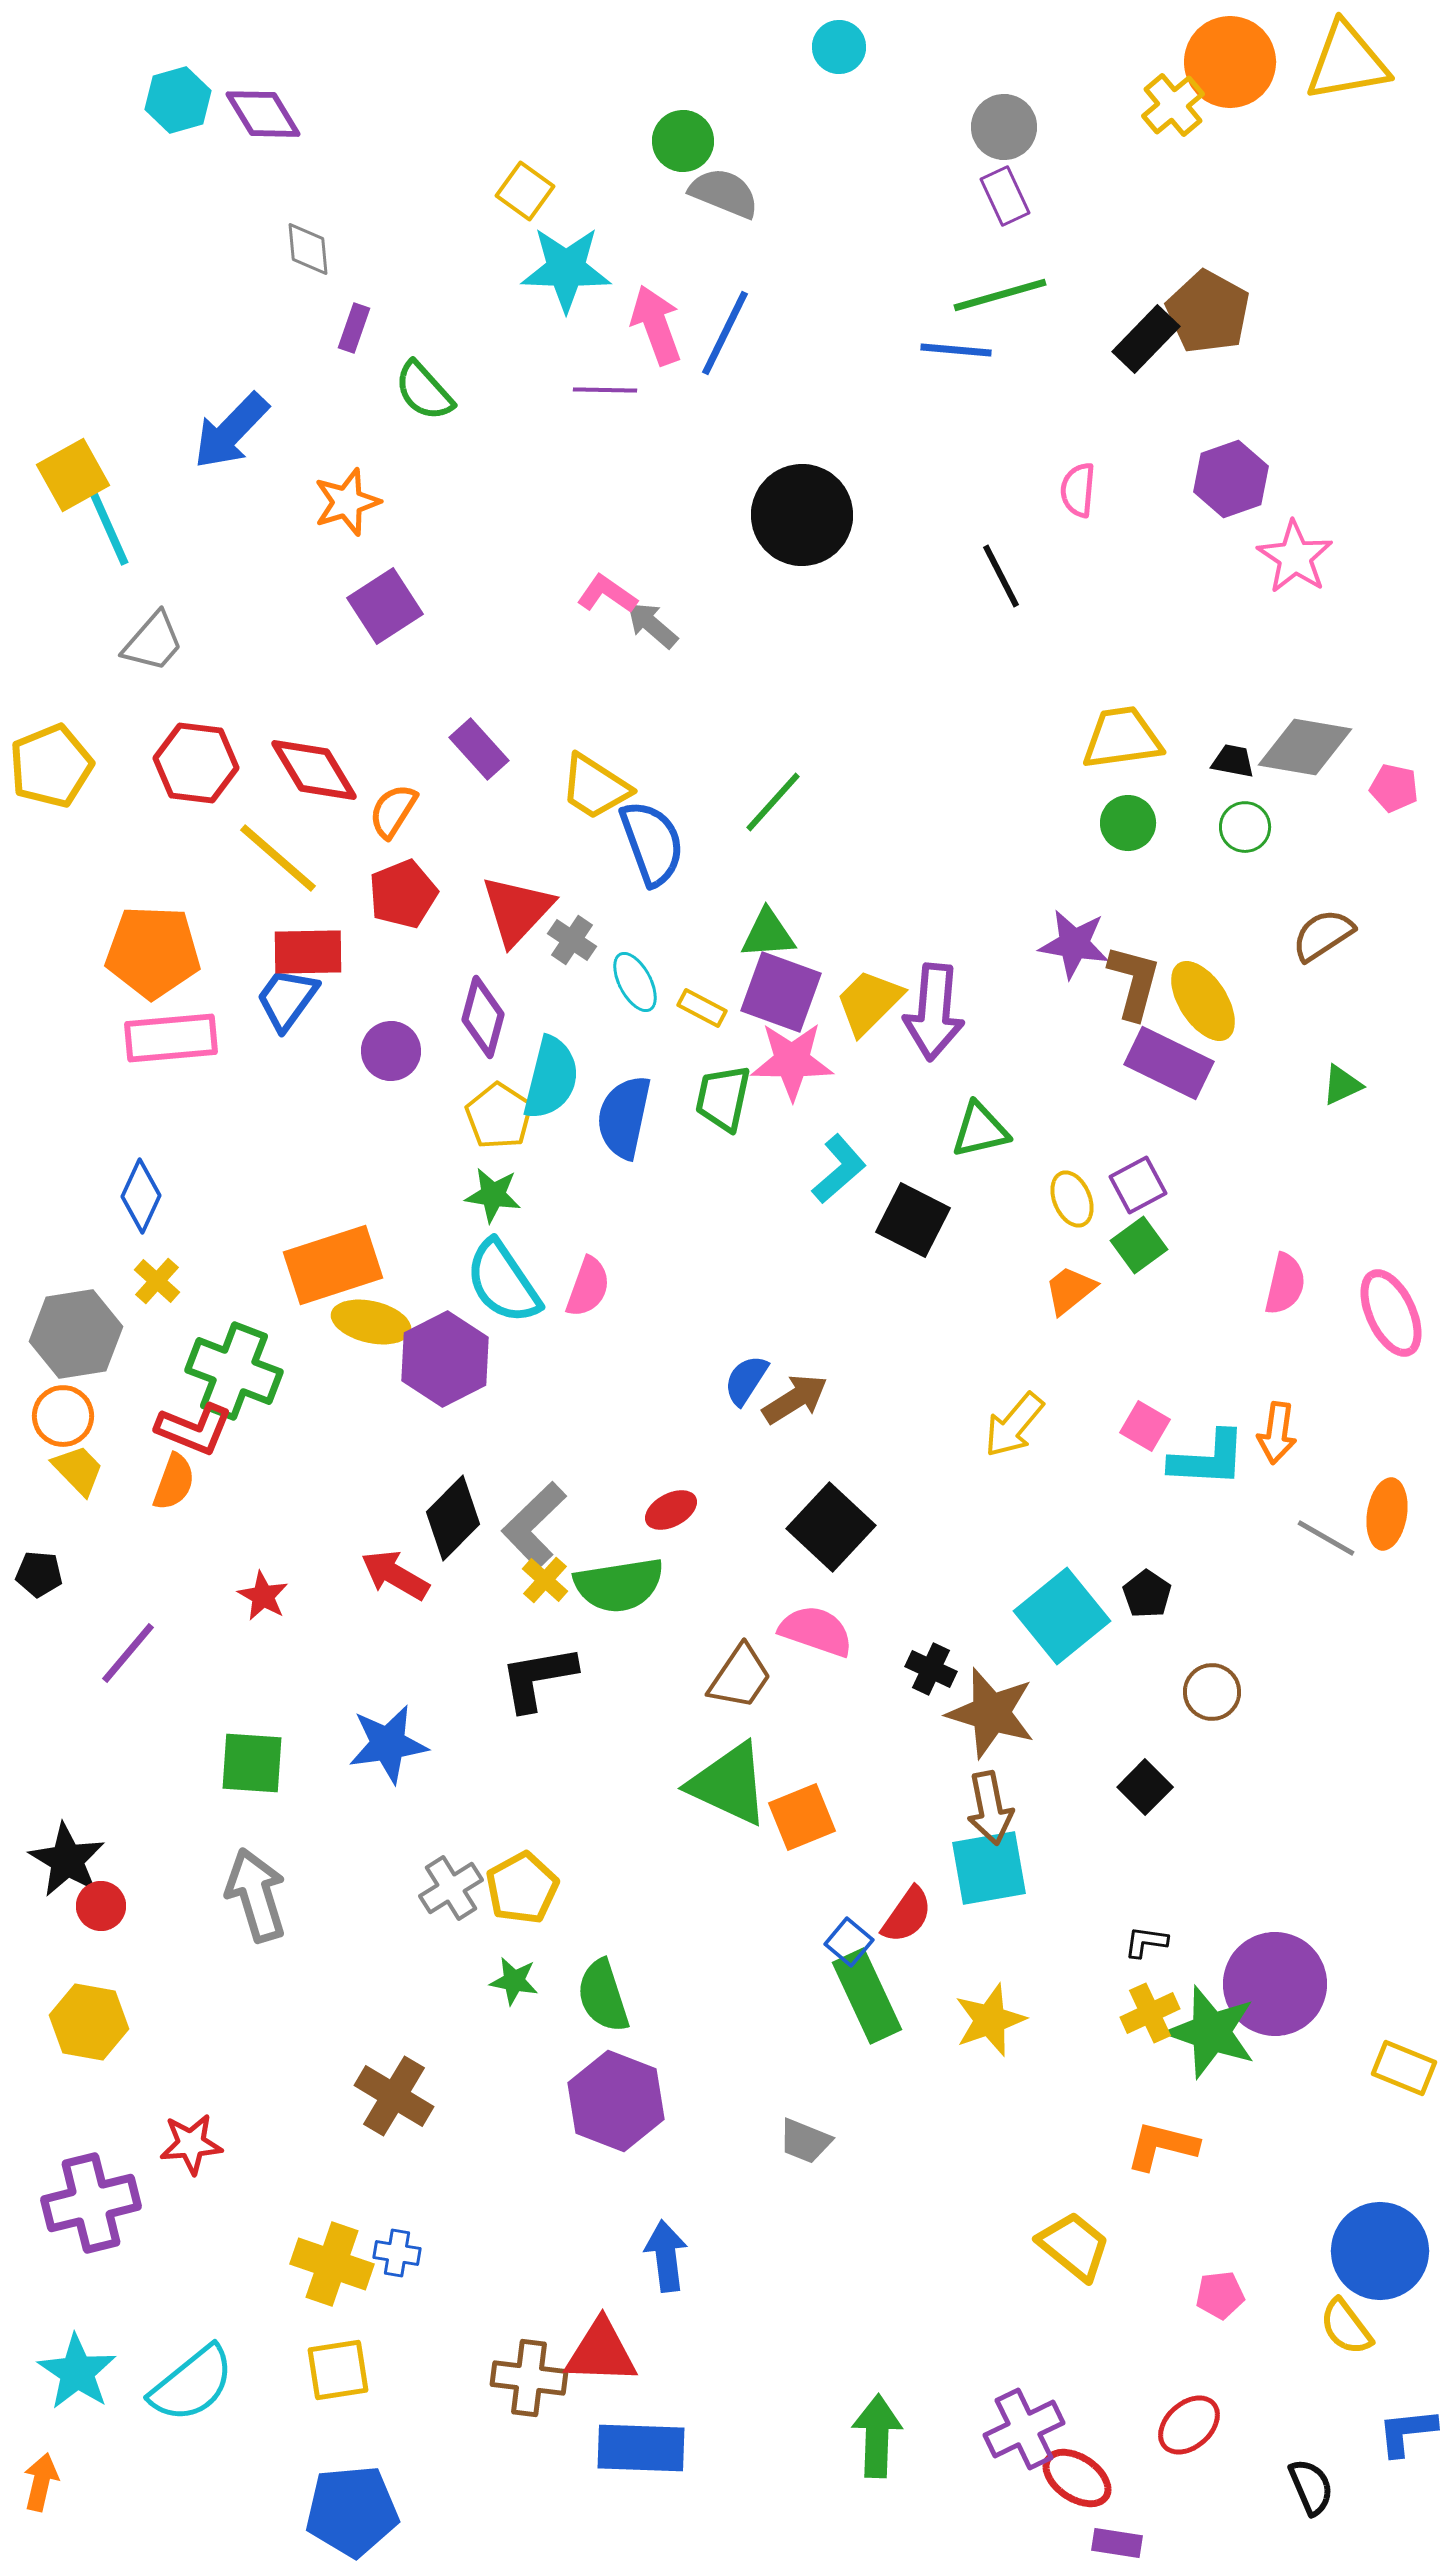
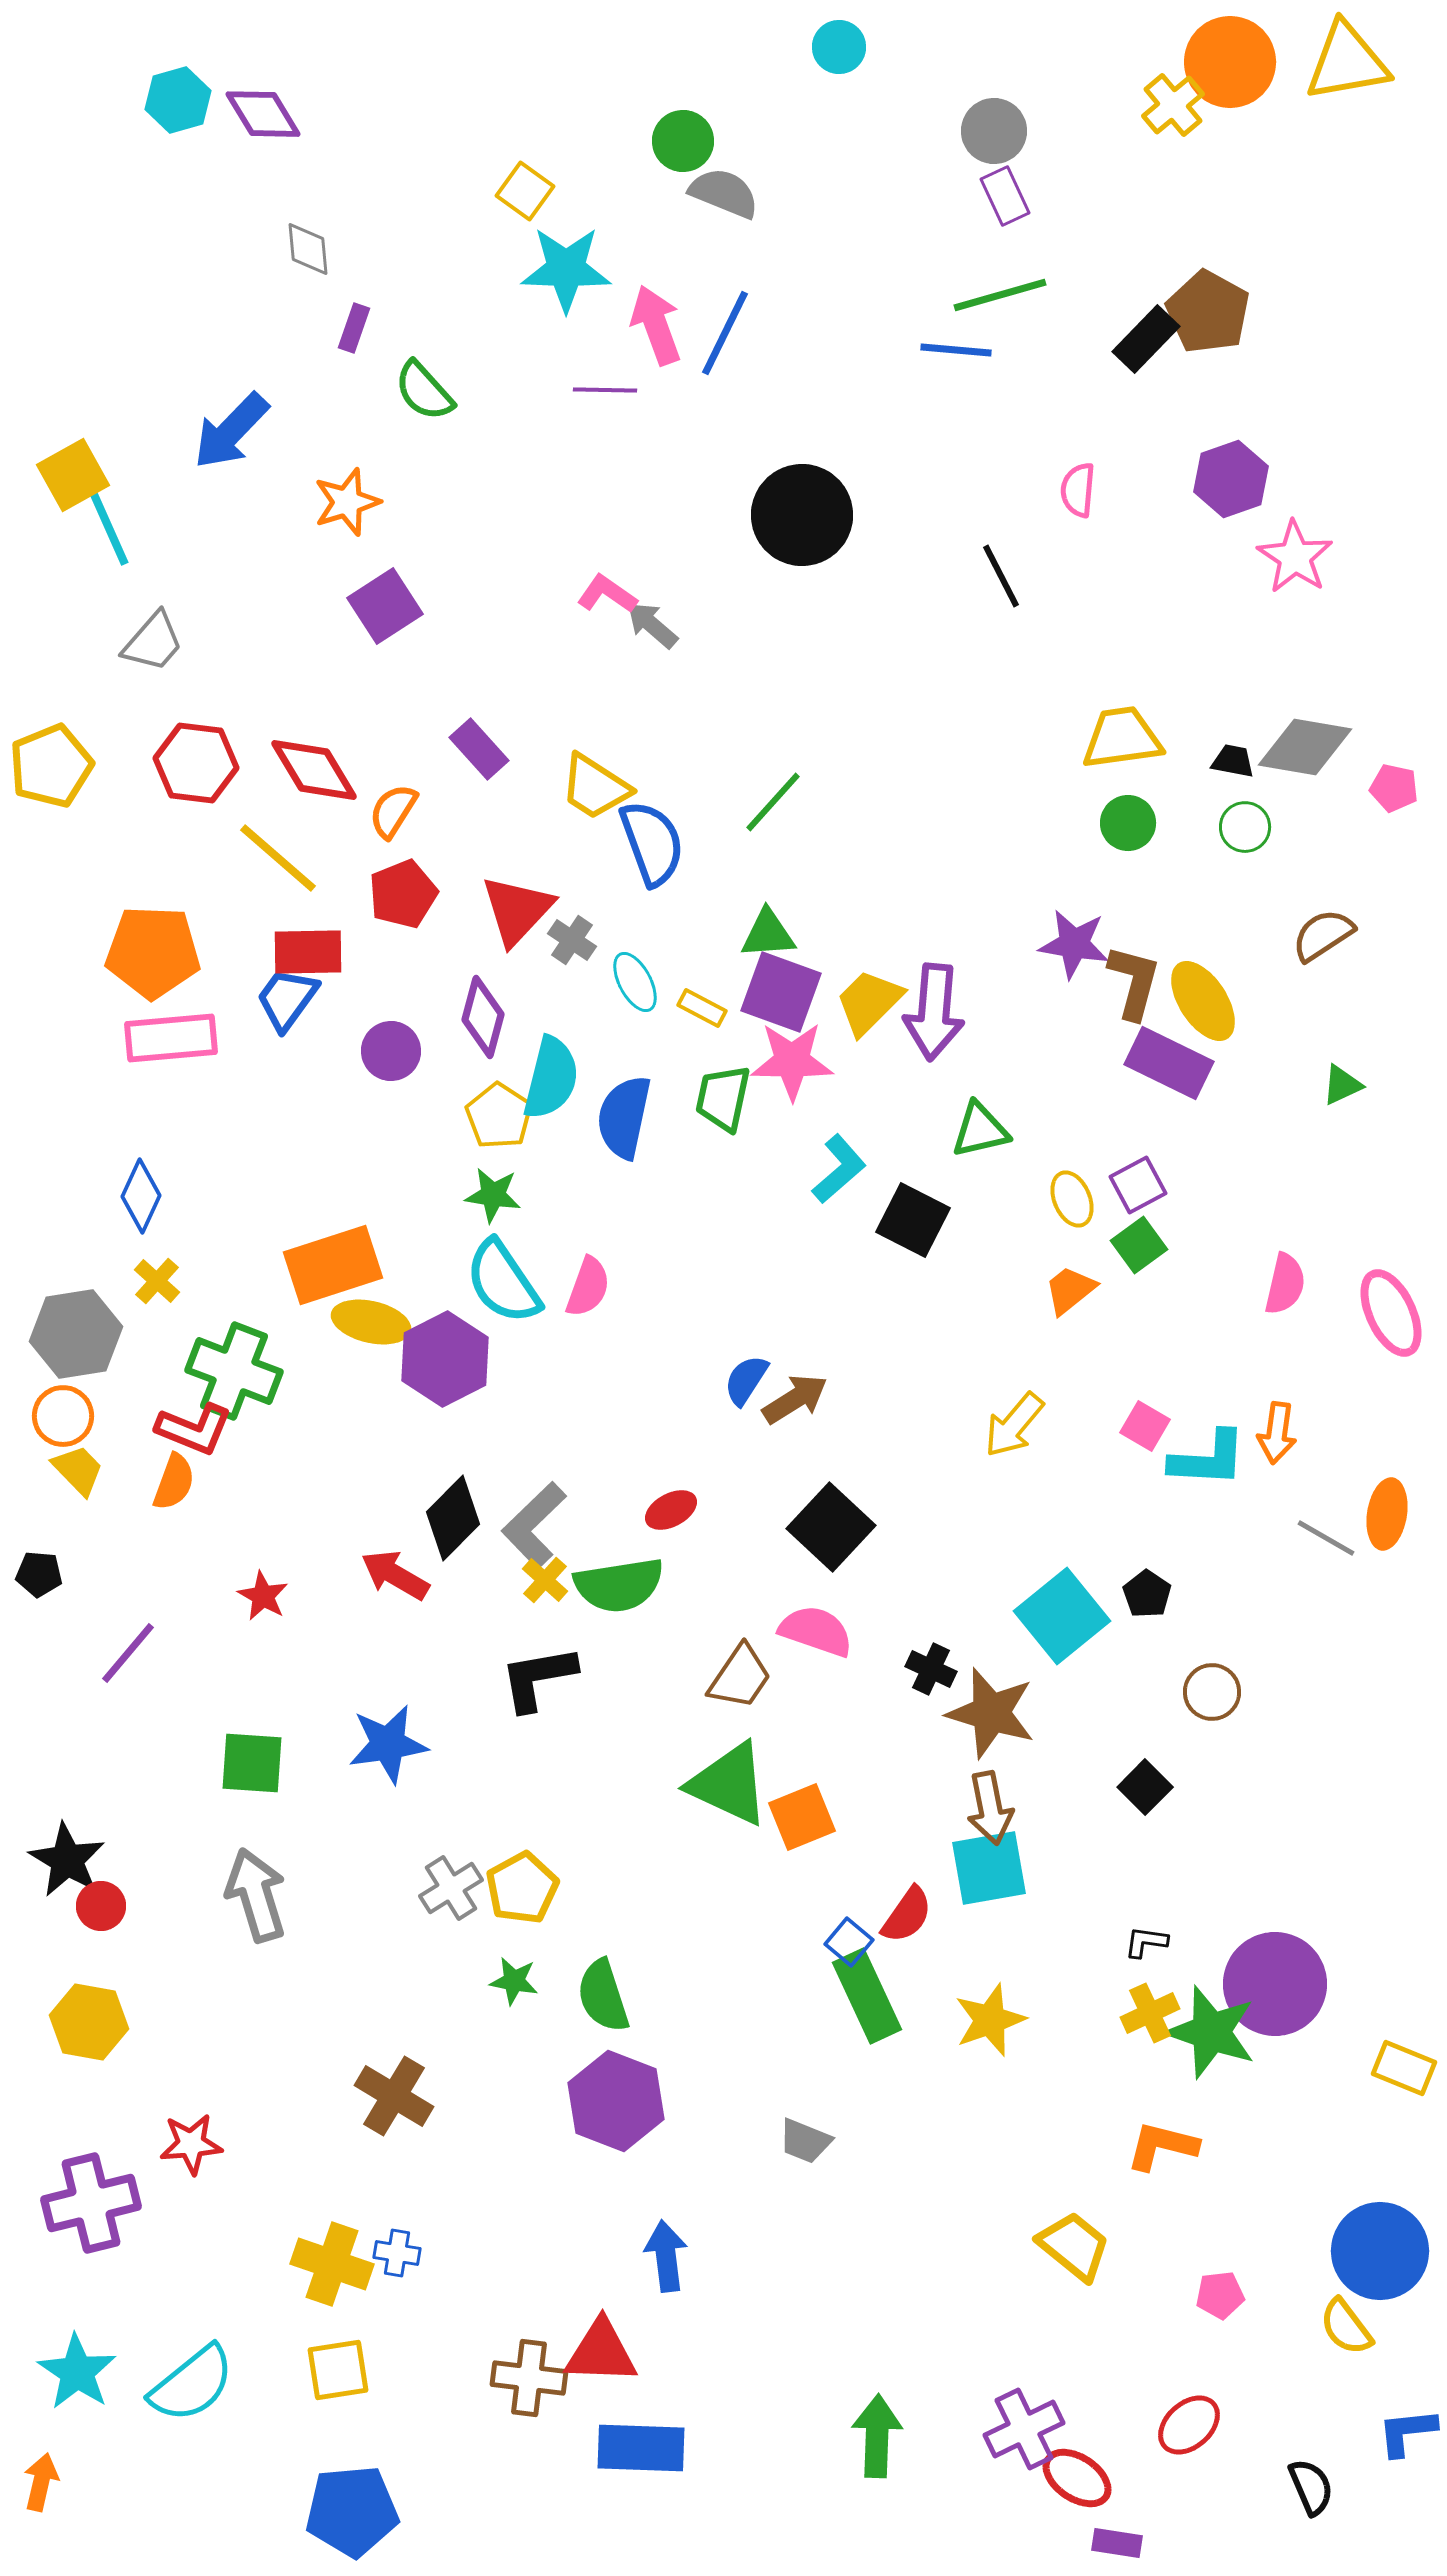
gray circle at (1004, 127): moved 10 px left, 4 px down
